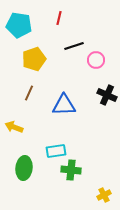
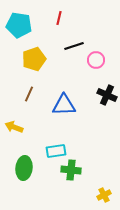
brown line: moved 1 px down
